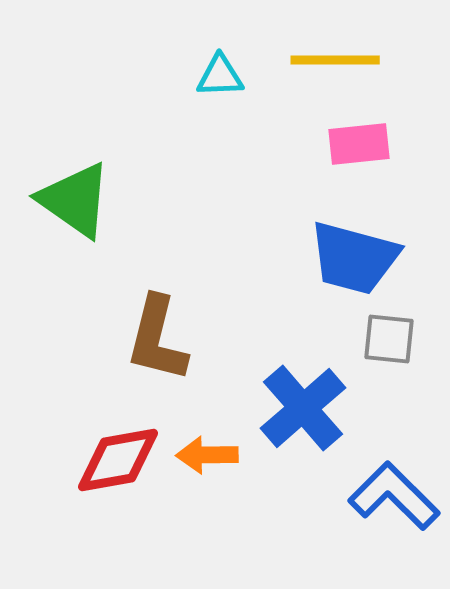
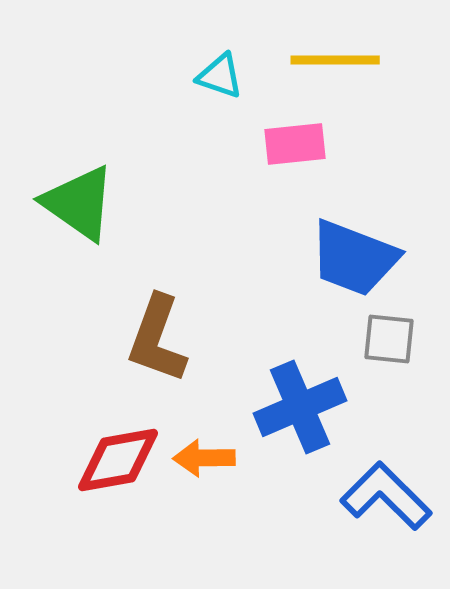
cyan triangle: rotated 21 degrees clockwise
pink rectangle: moved 64 px left
green triangle: moved 4 px right, 3 px down
blue trapezoid: rotated 6 degrees clockwise
brown L-shape: rotated 6 degrees clockwise
blue cross: moved 3 px left, 1 px up; rotated 18 degrees clockwise
orange arrow: moved 3 px left, 3 px down
blue L-shape: moved 8 px left
